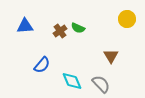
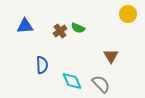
yellow circle: moved 1 px right, 5 px up
blue semicircle: rotated 42 degrees counterclockwise
